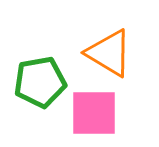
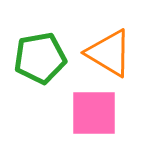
green pentagon: moved 24 px up
